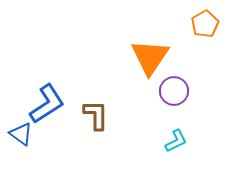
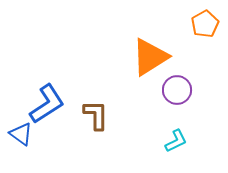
orange triangle: rotated 24 degrees clockwise
purple circle: moved 3 px right, 1 px up
